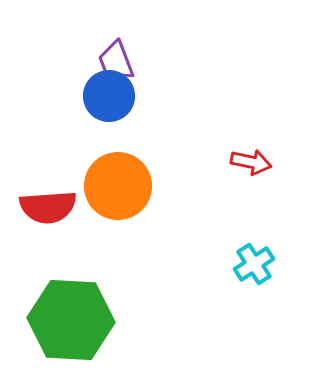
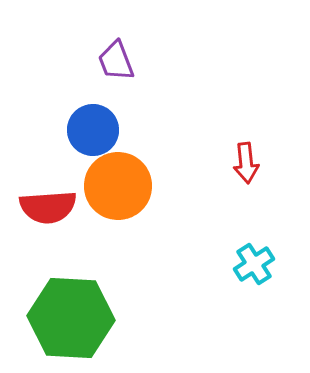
blue circle: moved 16 px left, 34 px down
red arrow: moved 5 px left, 1 px down; rotated 72 degrees clockwise
green hexagon: moved 2 px up
